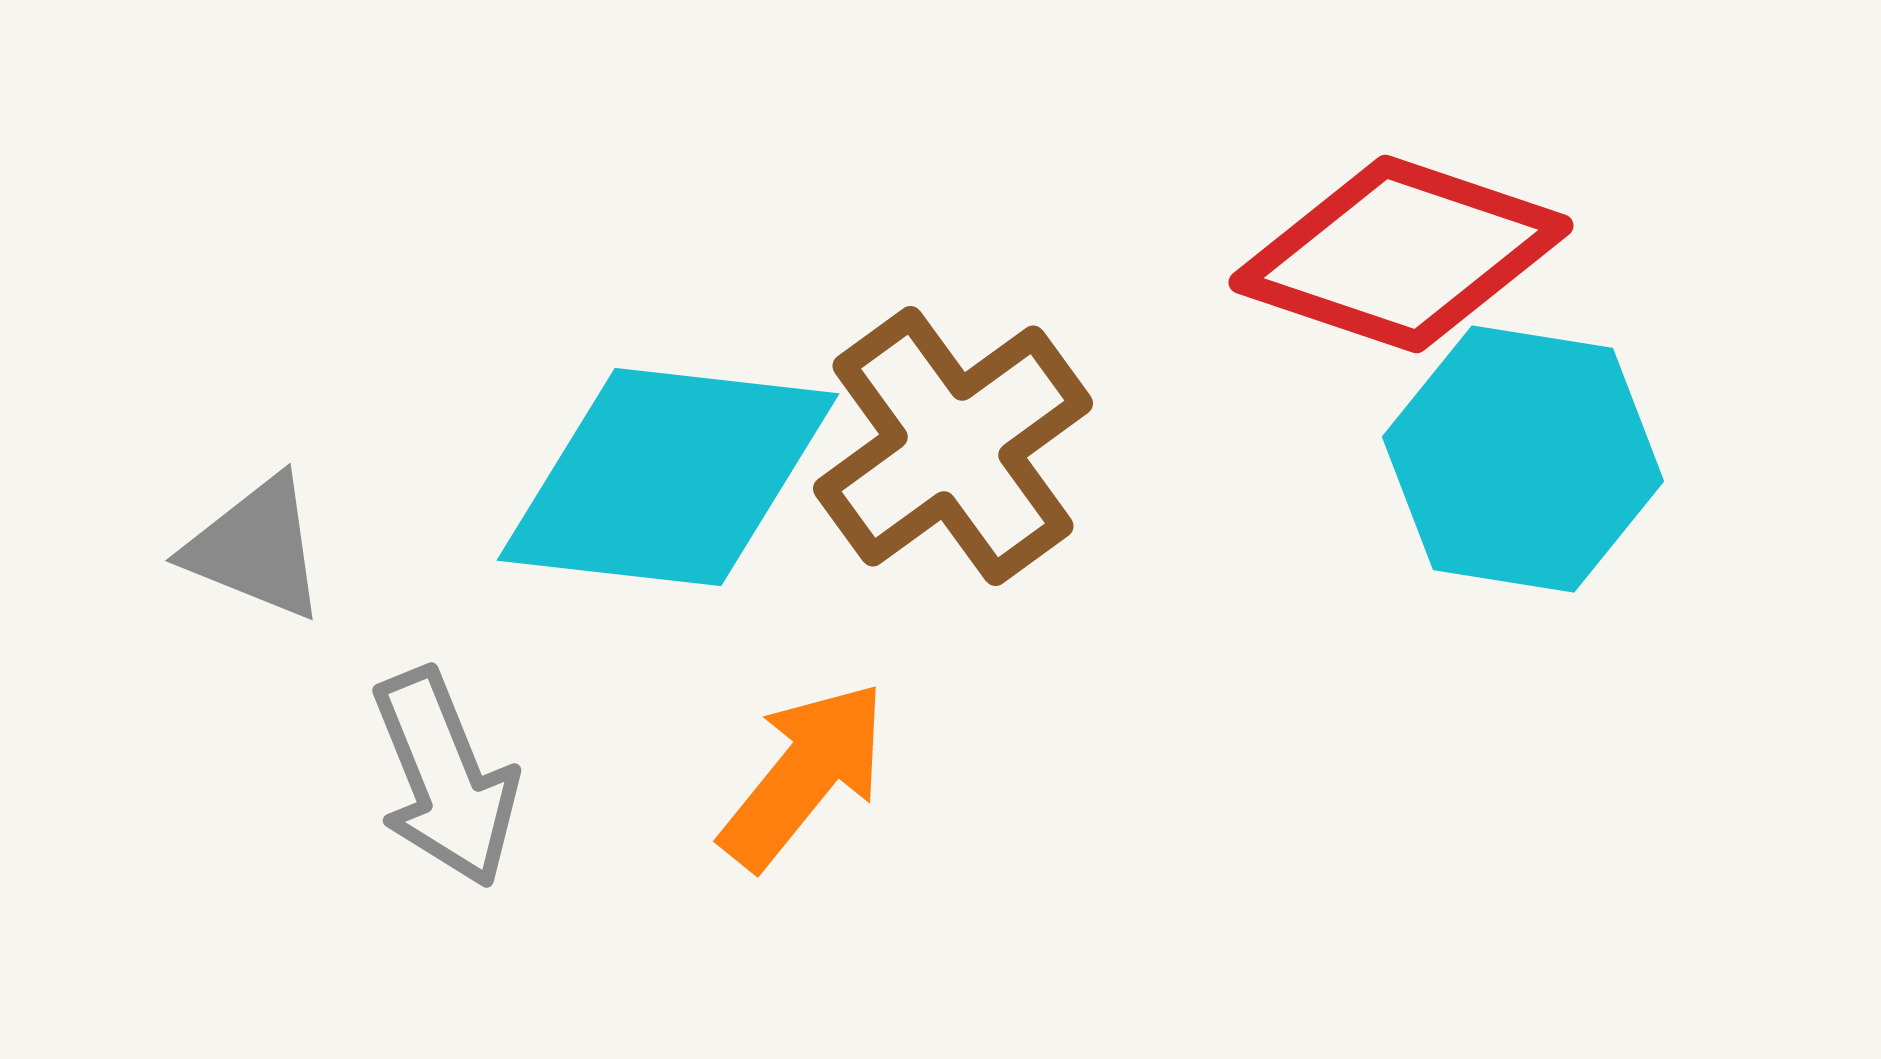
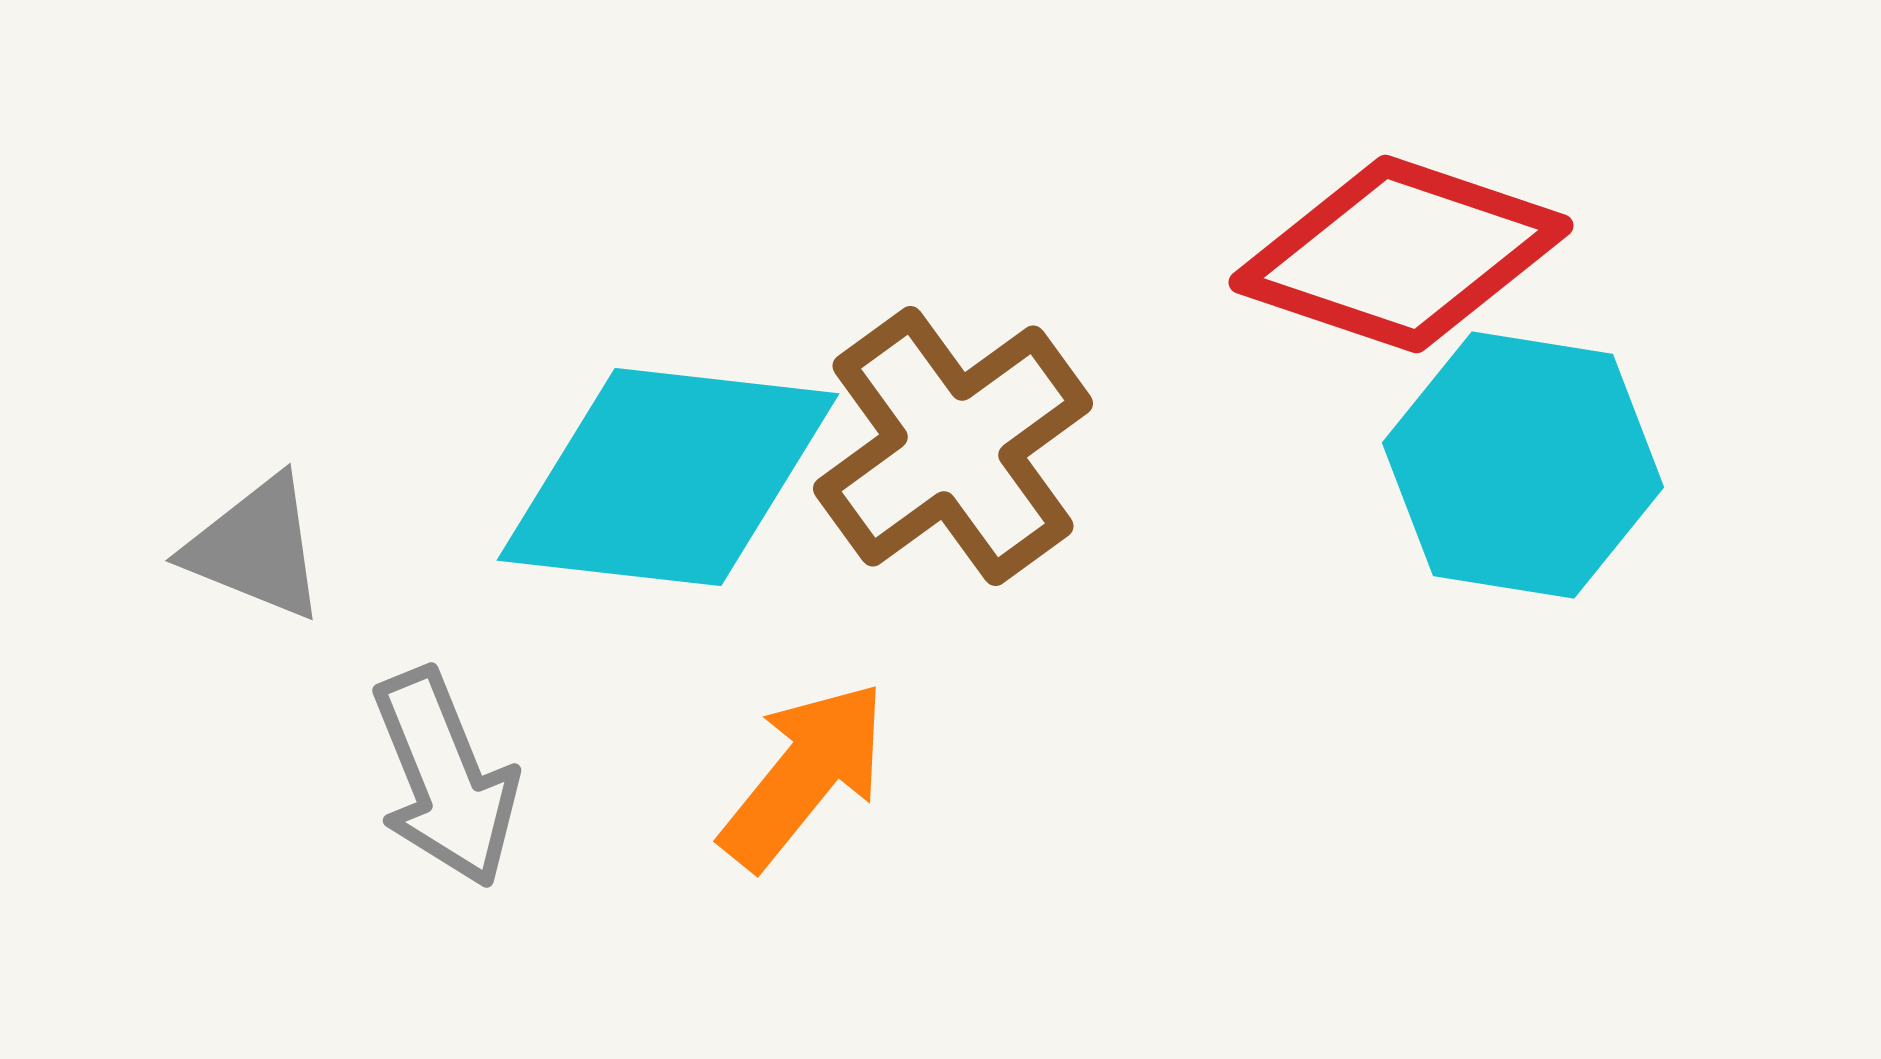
cyan hexagon: moved 6 px down
